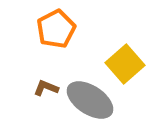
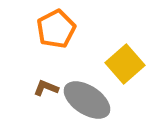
gray ellipse: moved 3 px left
